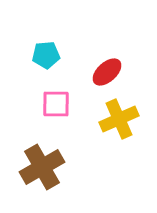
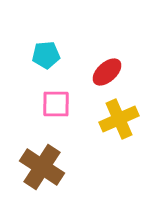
brown cross: rotated 27 degrees counterclockwise
